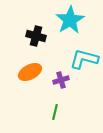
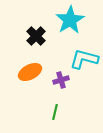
black cross: rotated 30 degrees clockwise
